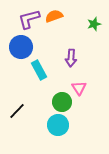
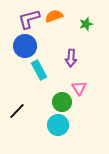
green star: moved 8 px left
blue circle: moved 4 px right, 1 px up
